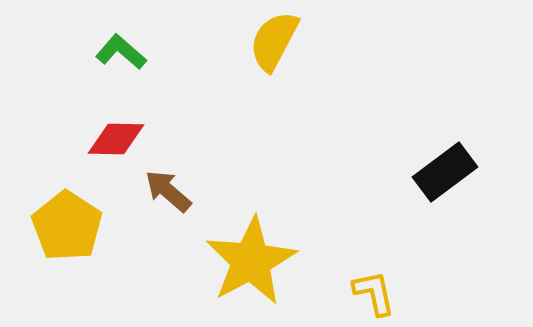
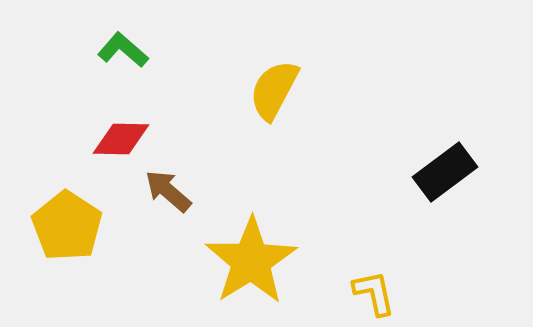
yellow semicircle: moved 49 px down
green L-shape: moved 2 px right, 2 px up
red diamond: moved 5 px right
yellow star: rotated 4 degrees counterclockwise
